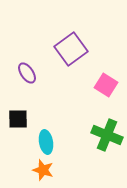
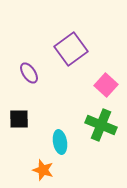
purple ellipse: moved 2 px right
pink square: rotated 10 degrees clockwise
black square: moved 1 px right
green cross: moved 6 px left, 10 px up
cyan ellipse: moved 14 px right
